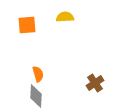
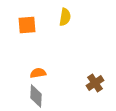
yellow semicircle: rotated 102 degrees clockwise
orange semicircle: moved 1 px up; rotated 84 degrees counterclockwise
